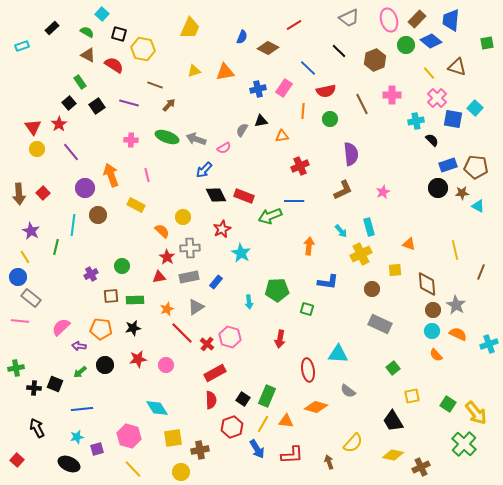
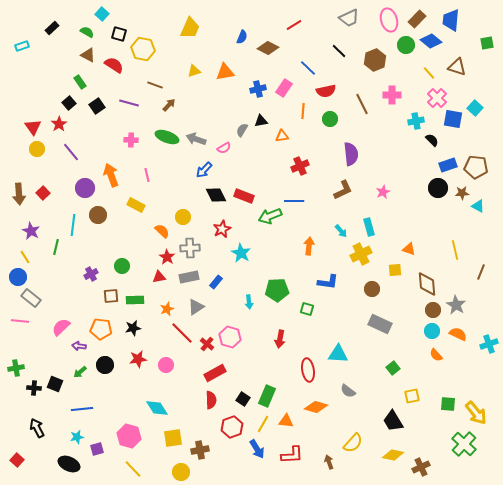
orange triangle at (409, 244): moved 5 px down
green square at (448, 404): rotated 28 degrees counterclockwise
